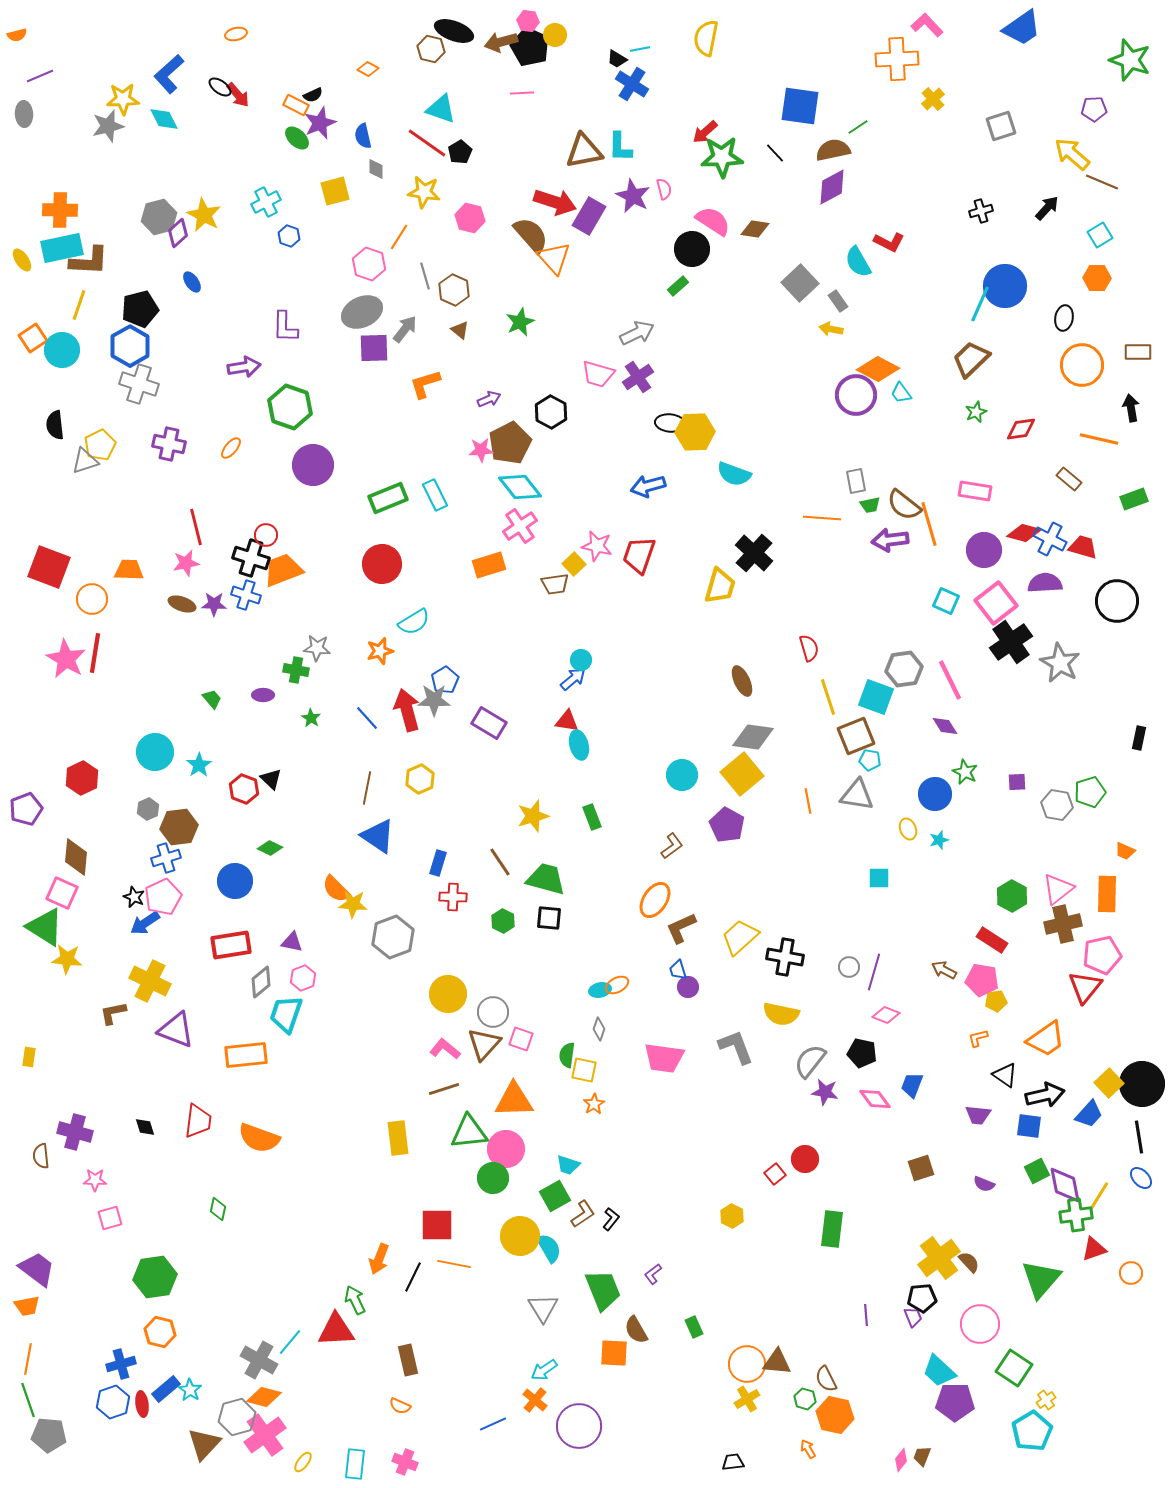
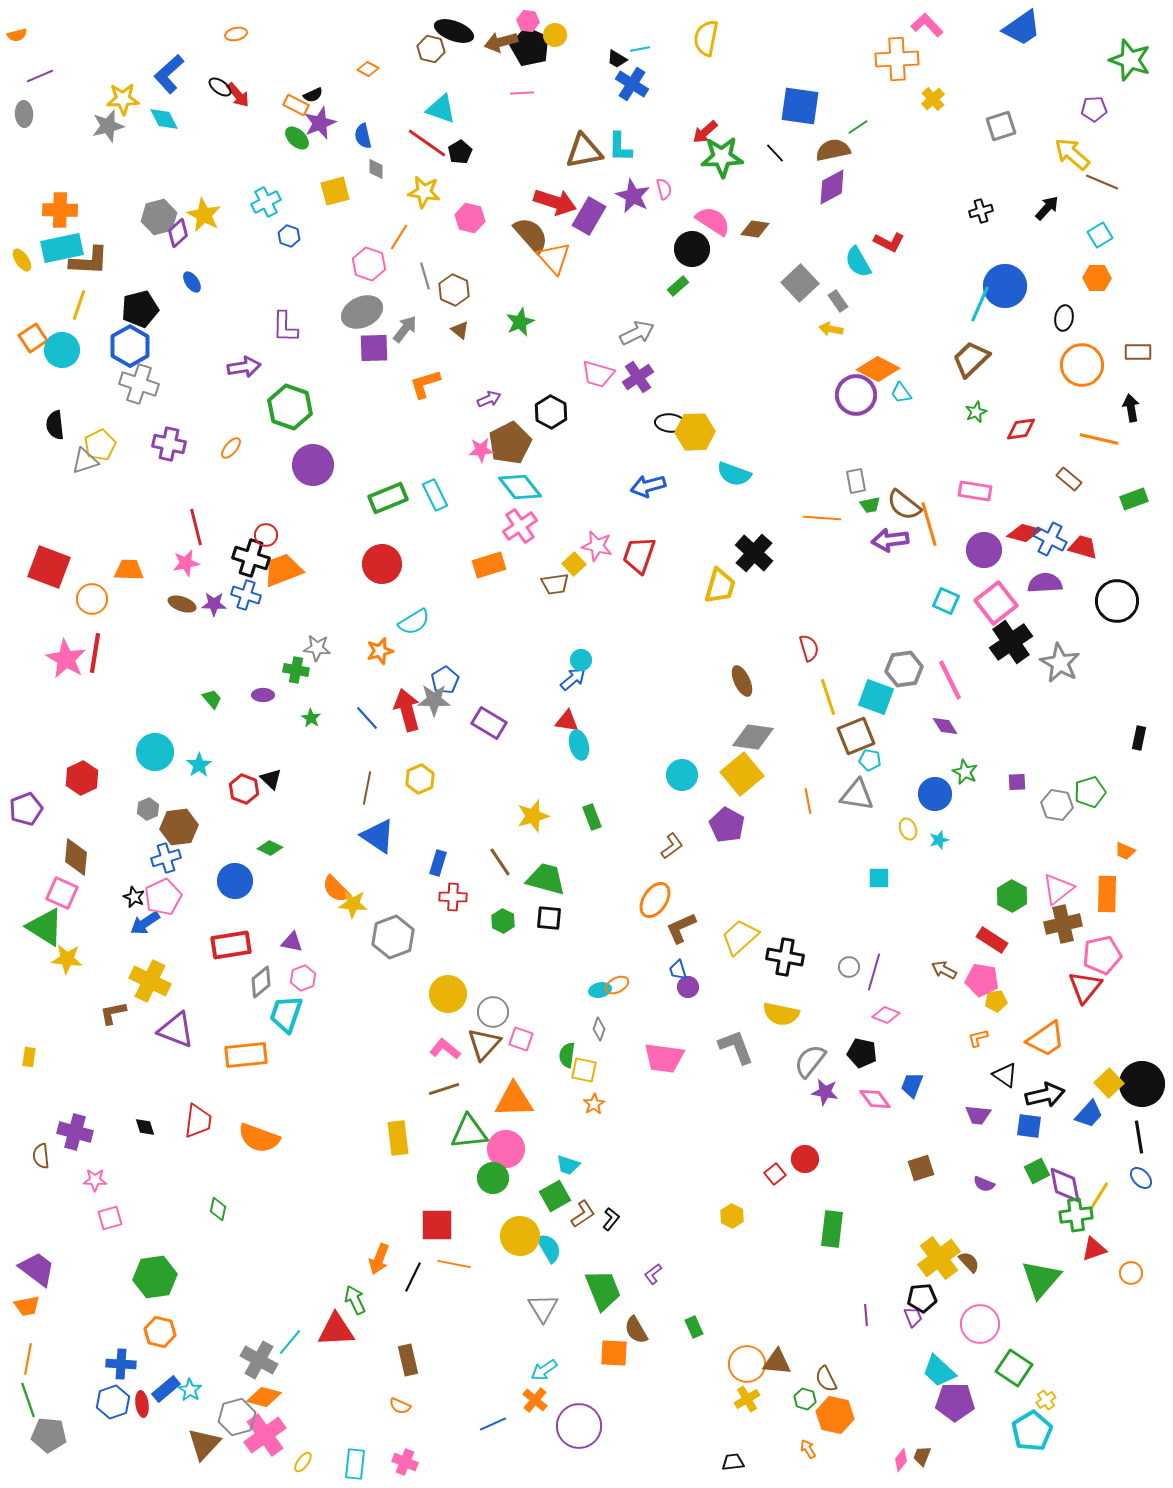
blue cross at (121, 1364): rotated 20 degrees clockwise
